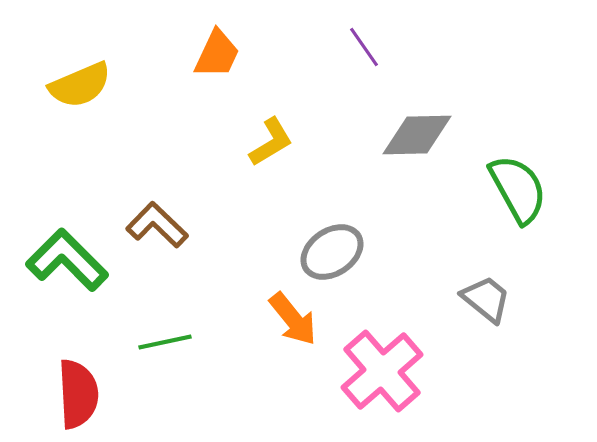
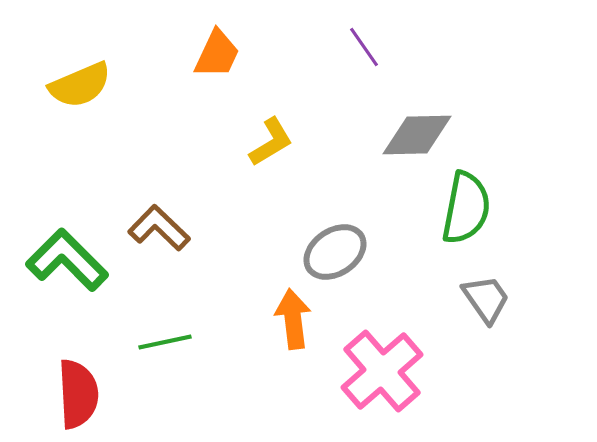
green semicircle: moved 52 px left, 19 px down; rotated 40 degrees clockwise
brown L-shape: moved 2 px right, 3 px down
gray ellipse: moved 3 px right
gray trapezoid: rotated 16 degrees clockwise
orange arrow: rotated 148 degrees counterclockwise
